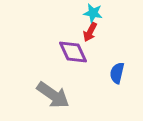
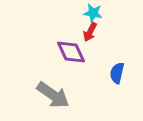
purple diamond: moved 2 px left
